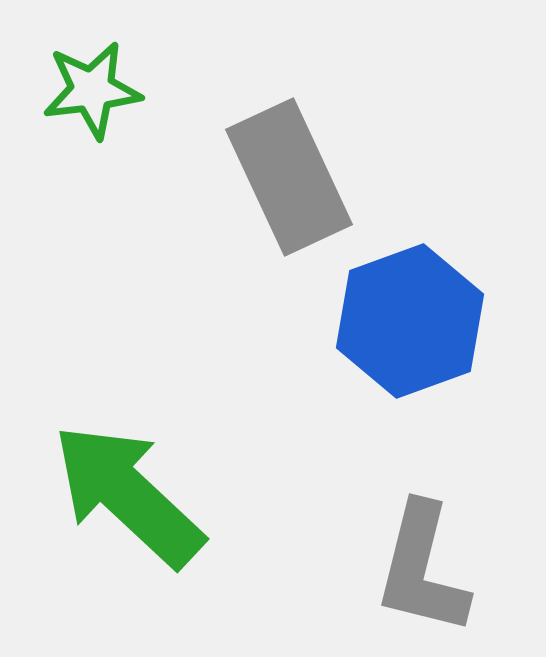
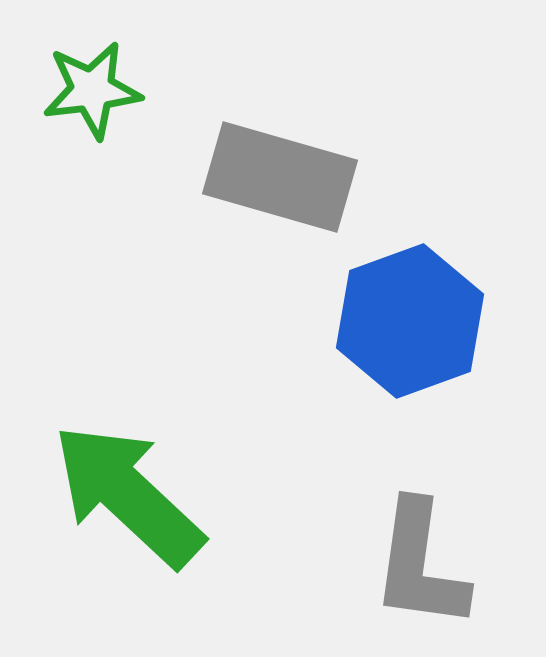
gray rectangle: moved 9 px left; rotated 49 degrees counterclockwise
gray L-shape: moved 2 px left, 4 px up; rotated 6 degrees counterclockwise
